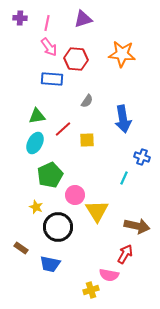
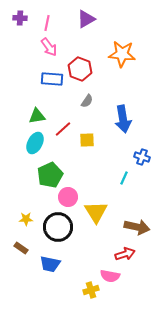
purple triangle: moved 3 px right; rotated 12 degrees counterclockwise
red hexagon: moved 4 px right, 10 px down; rotated 15 degrees clockwise
pink circle: moved 7 px left, 2 px down
yellow star: moved 10 px left, 12 px down; rotated 24 degrees counterclockwise
yellow triangle: moved 1 px left, 1 px down
brown arrow: moved 1 px down
red arrow: rotated 42 degrees clockwise
pink semicircle: moved 1 px right, 1 px down
